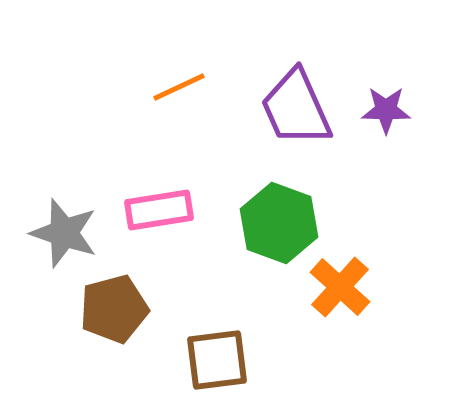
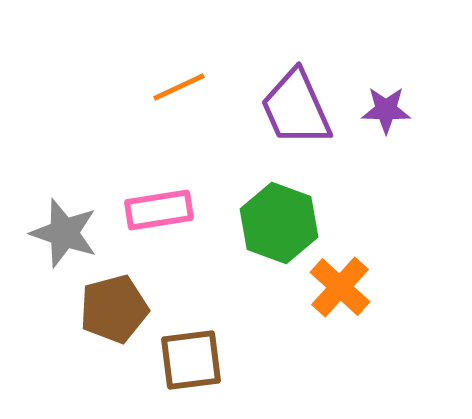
brown square: moved 26 px left
